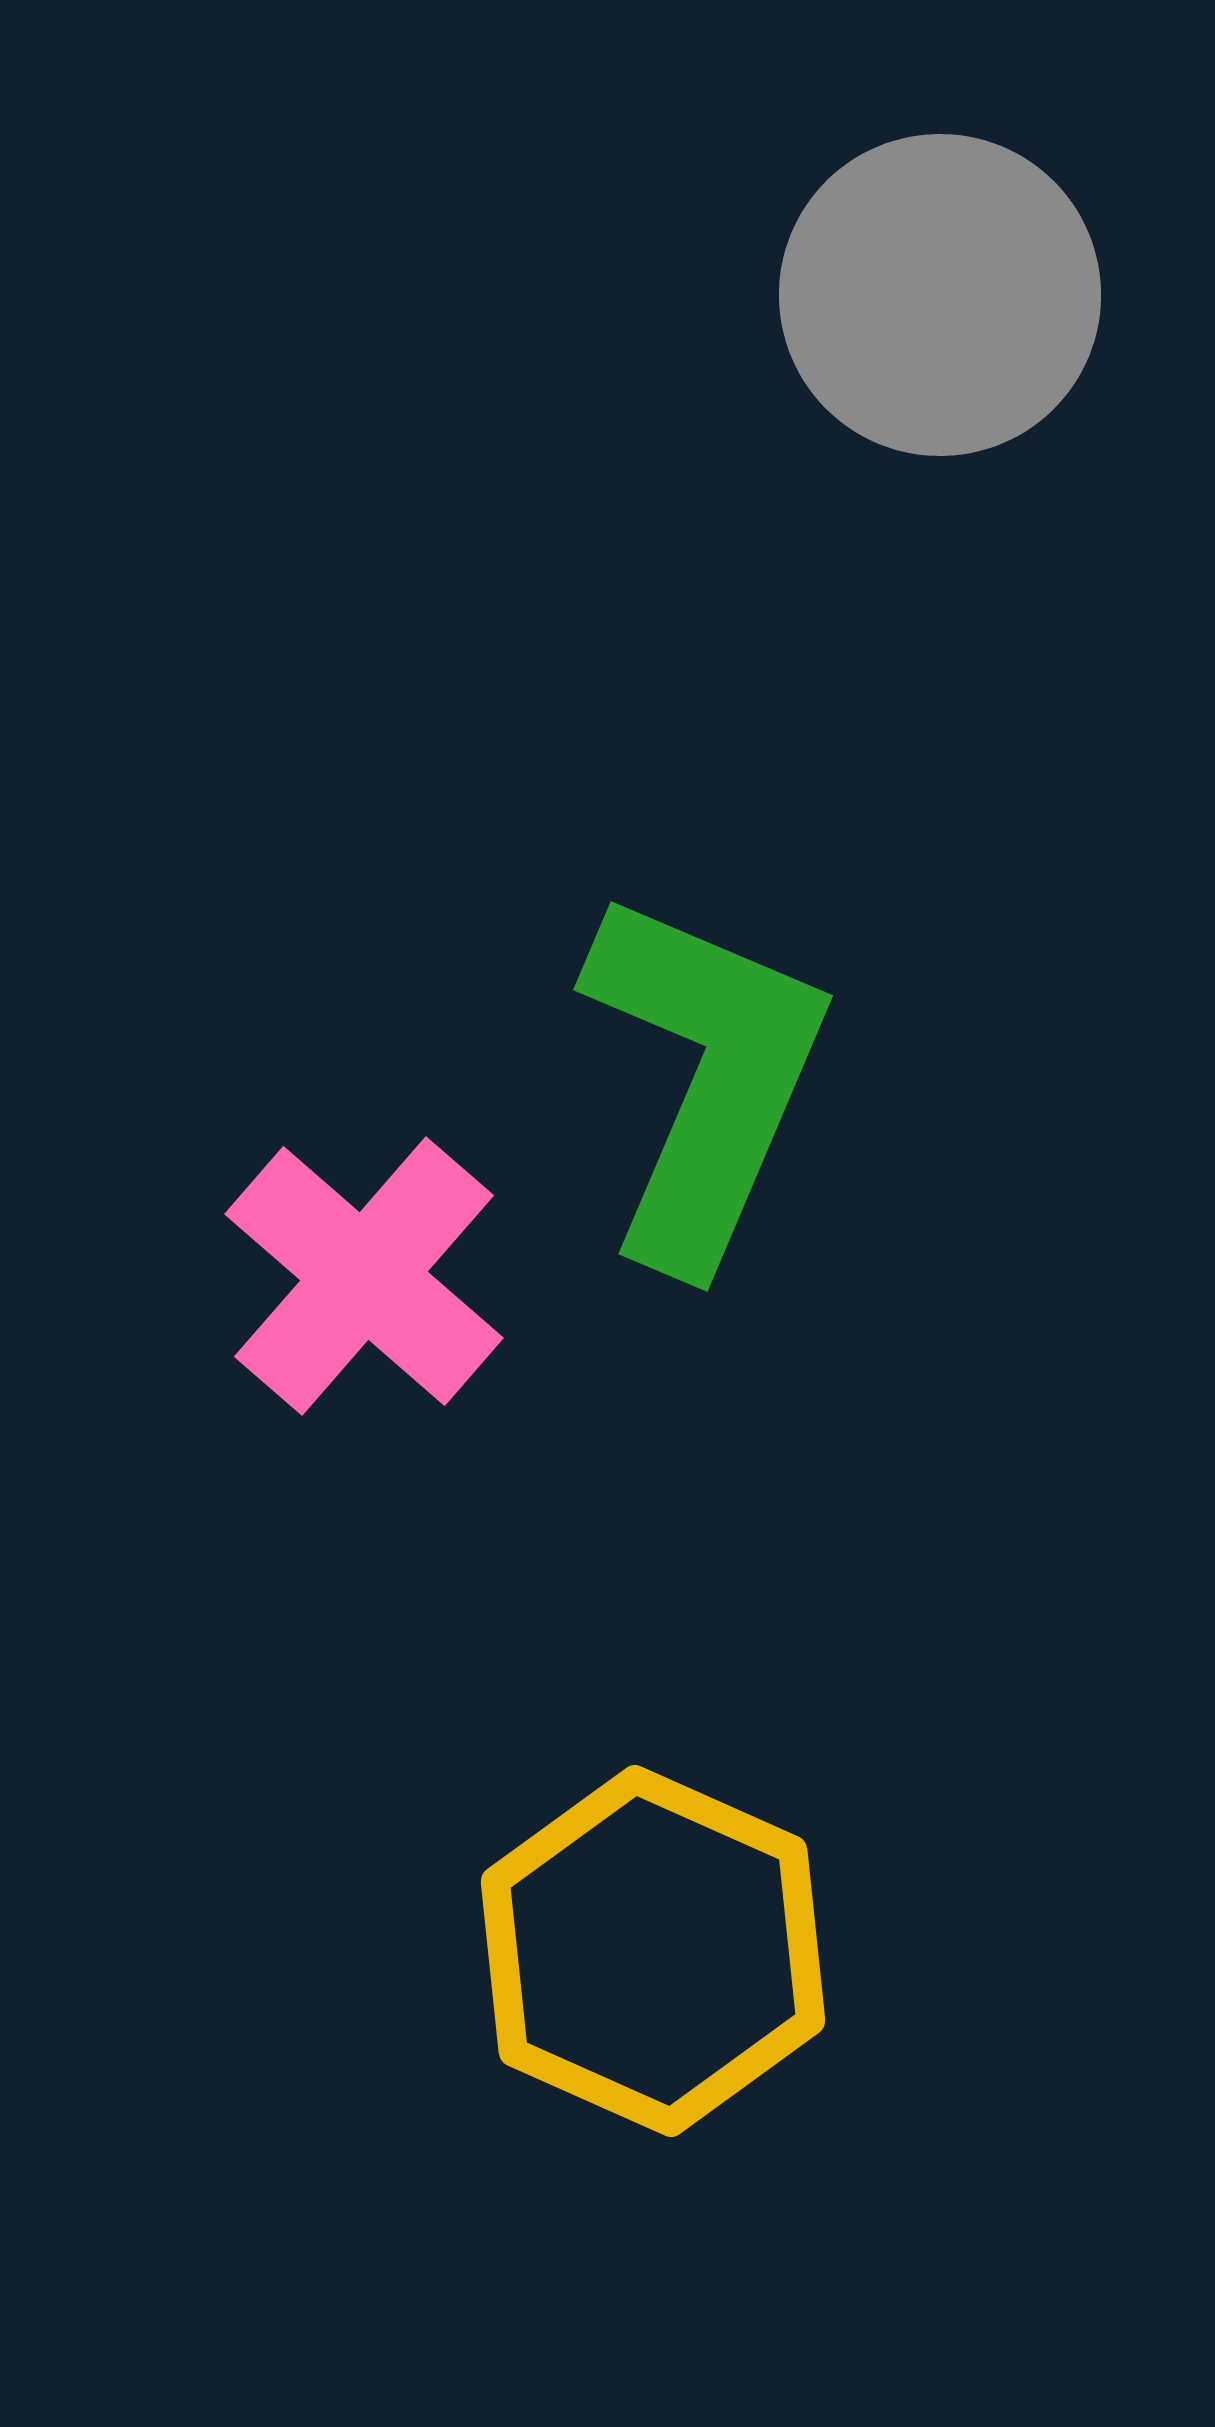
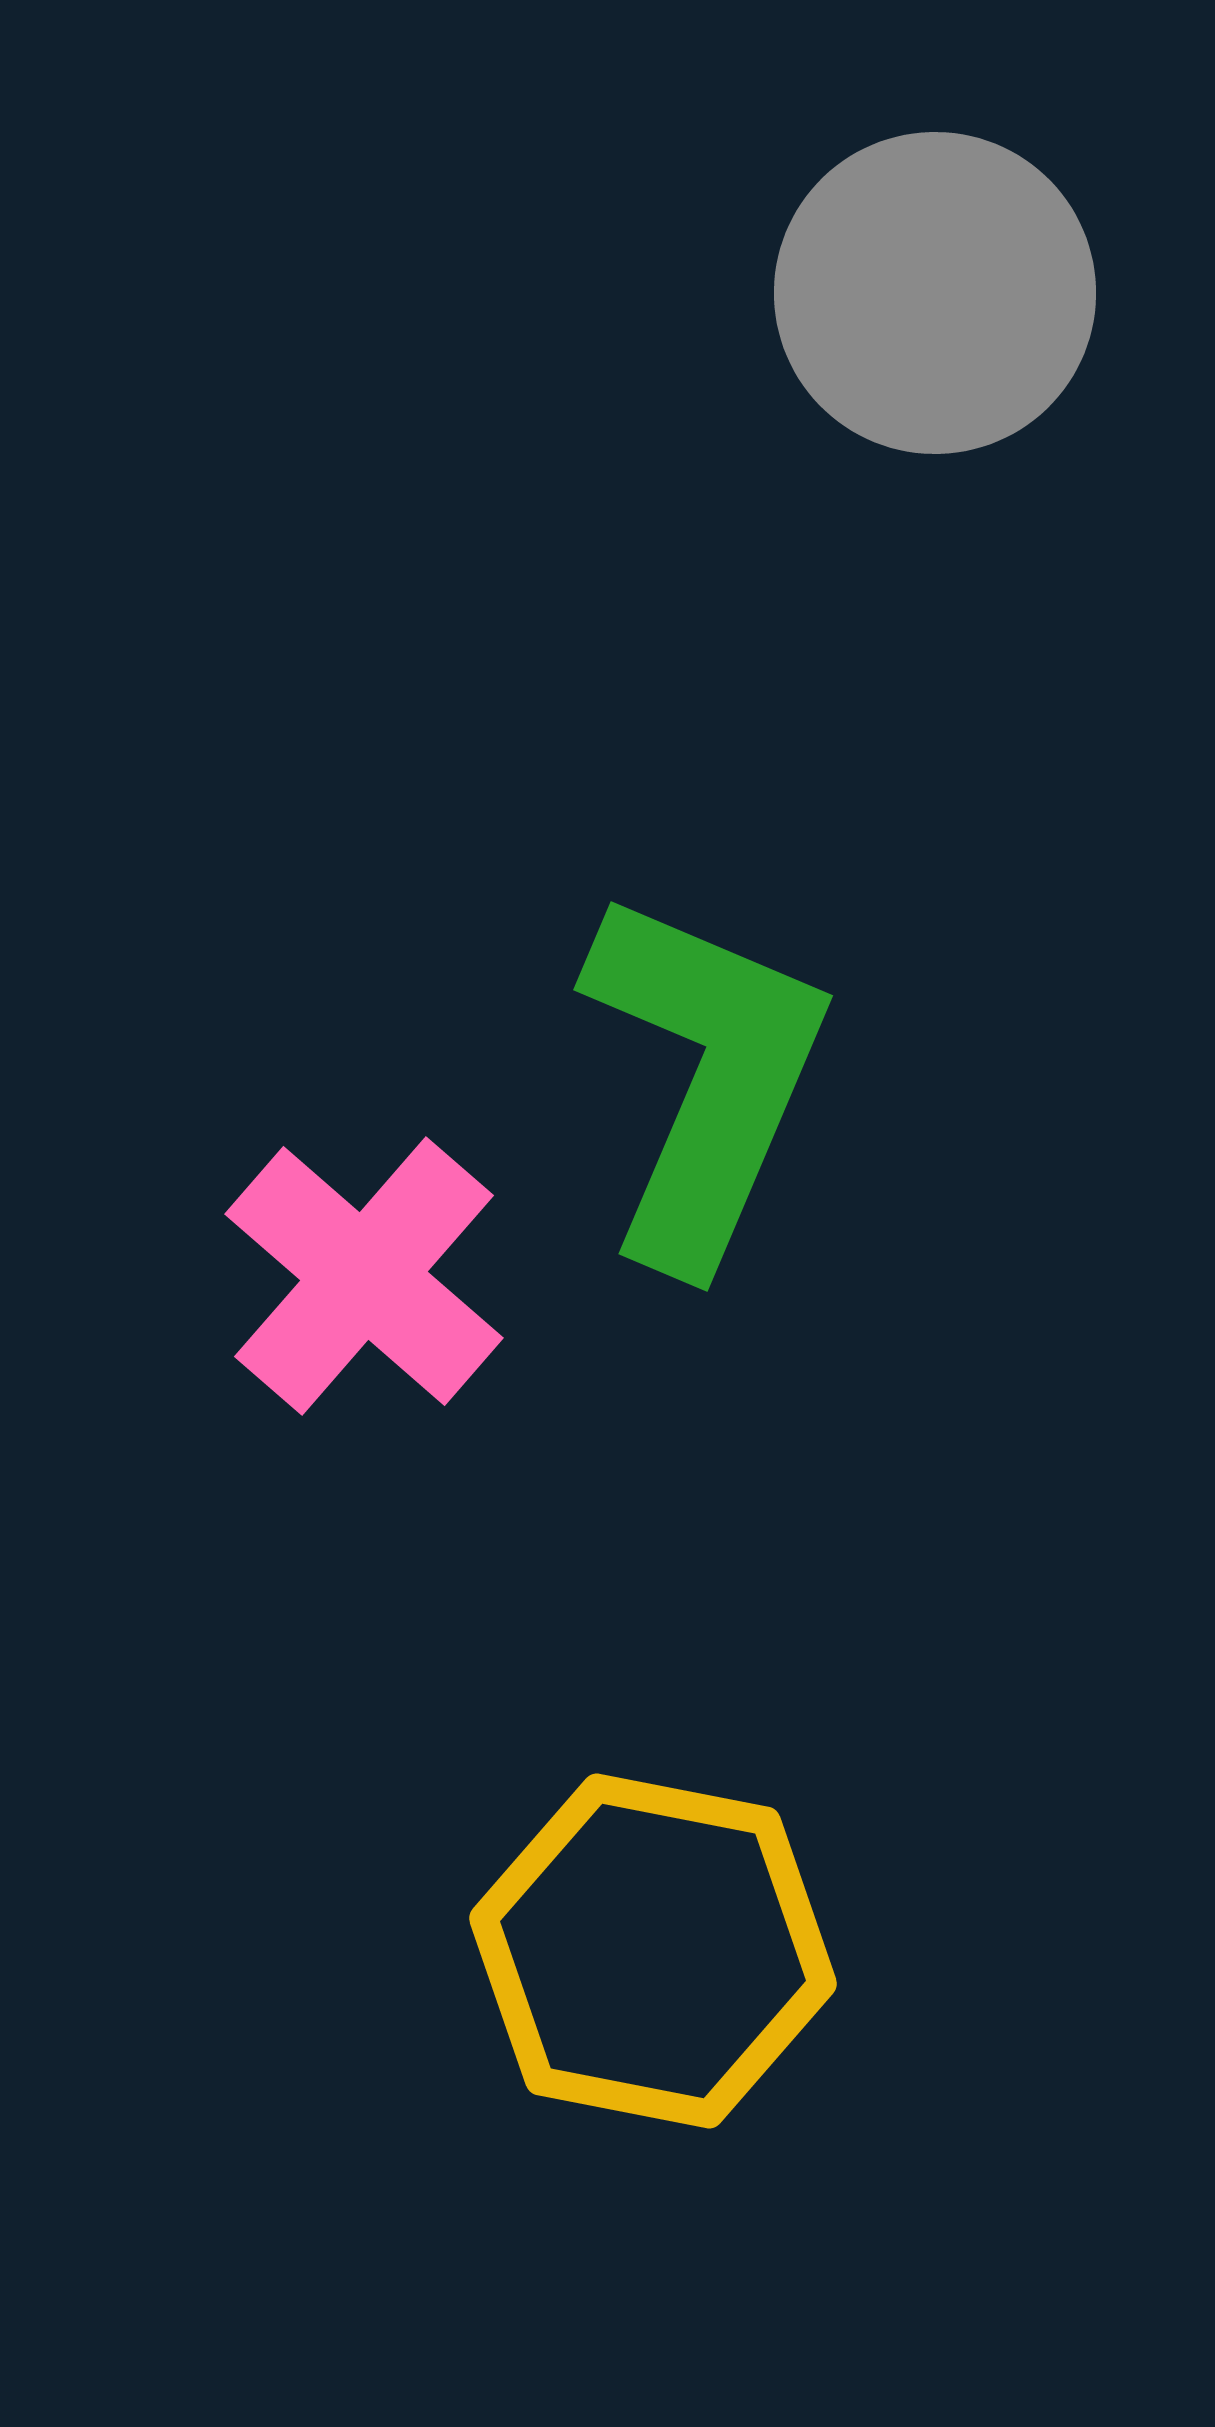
gray circle: moved 5 px left, 2 px up
yellow hexagon: rotated 13 degrees counterclockwise
